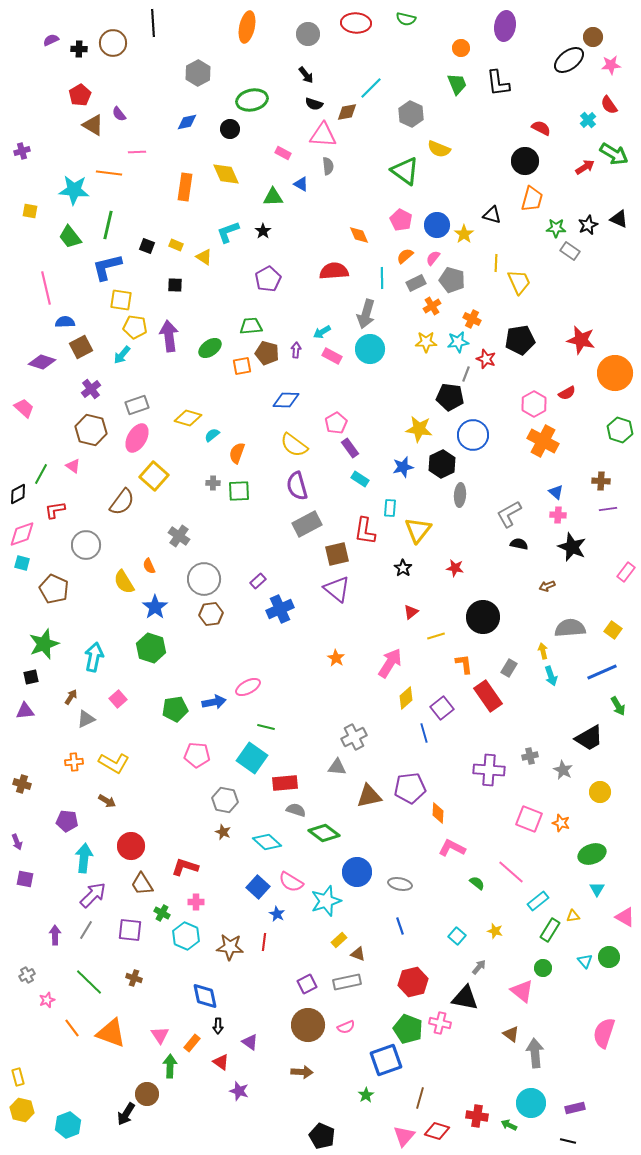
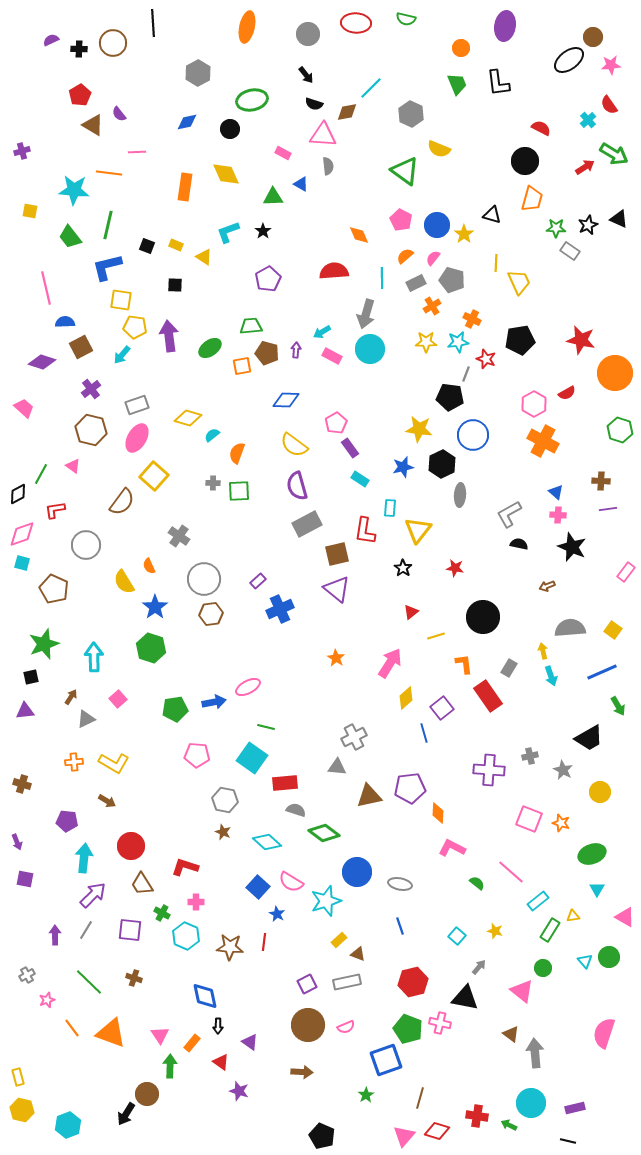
cyan arrow at (94, 657): rotated 12 degrees counterclockwise
